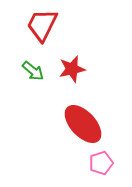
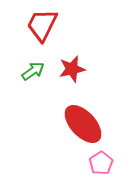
green arrow: rotated 75 degrees counterclockwise
pink pentagon: rotated 15 degrees counterclockwise
